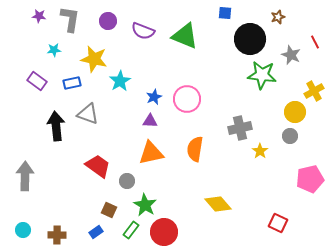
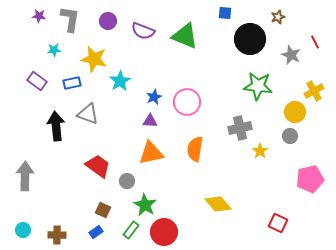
green star at (262, 75): moved 4 px left, 11 px down
pink circle at (187, 99): moved 3 px down
brown square at (109, 210): moved 6 px left
